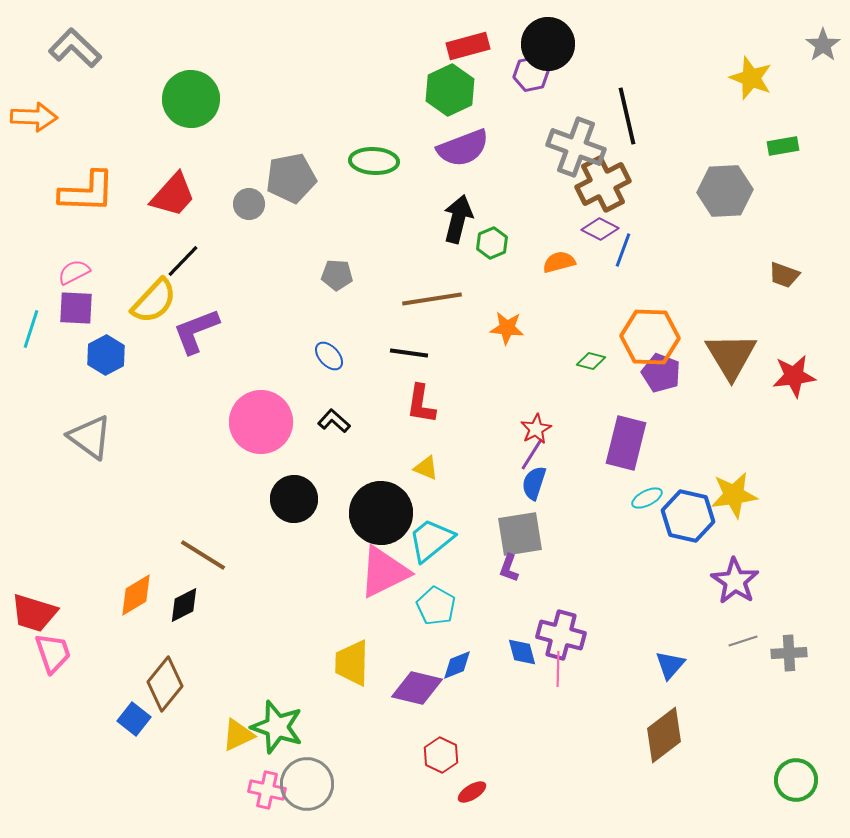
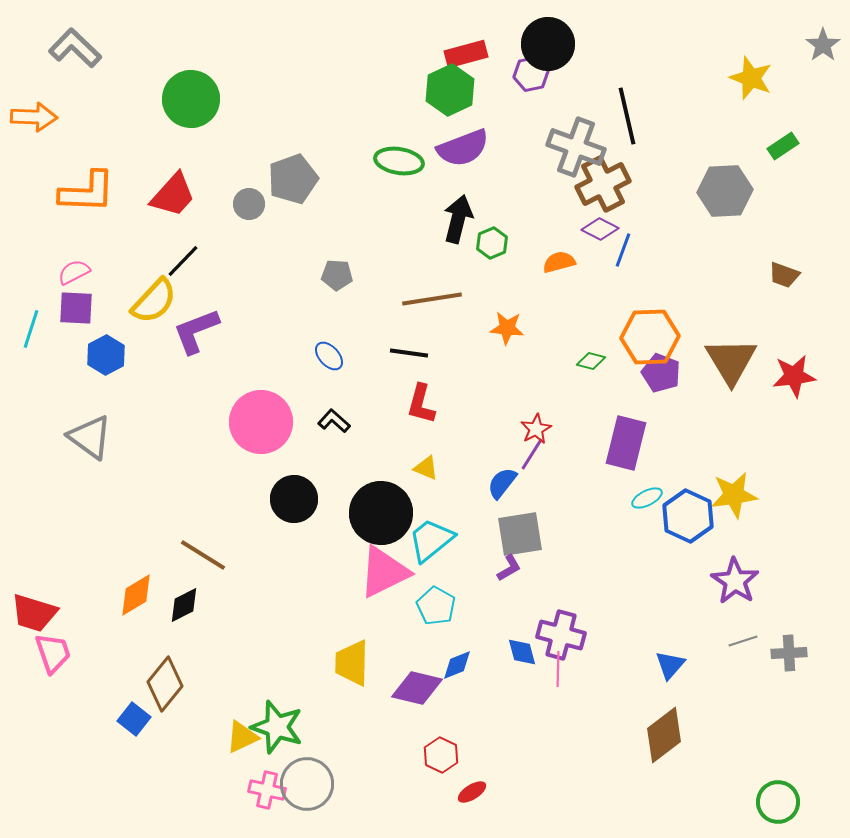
red rectangle at (468, 46): moved 2 px left, 8 px down
green rectangle at (783, 146): rotated 24 degrees counterclockwise
green ellipse at (374, 161): moved 25 px right; rotated 6 degrees clockwise
gray pentagon at (291, 178): moved 2 px right, 1 px down; rotated 9 degrees counterclockwise
orange hexagon at (650, 337): rotated 4 degrees counterclockwise
brown triangle at (731, 356): moved 5 px down
red L-shape at (421, 404): rotated 6 degrees clockwise
blue semicircle at (534, 483): moved 32 px left; rotated 20 degrees clockwise
blue hexagon at (688, 516): rotated 12 degrees clockwise
purple L-shape at (509, 568): rotated 140 degrees counterclockwise
yellow triangle at (238, 735): moved 4 px right, 2 px down
green circle at (796, 780): moved 18 px left, 22 px down
